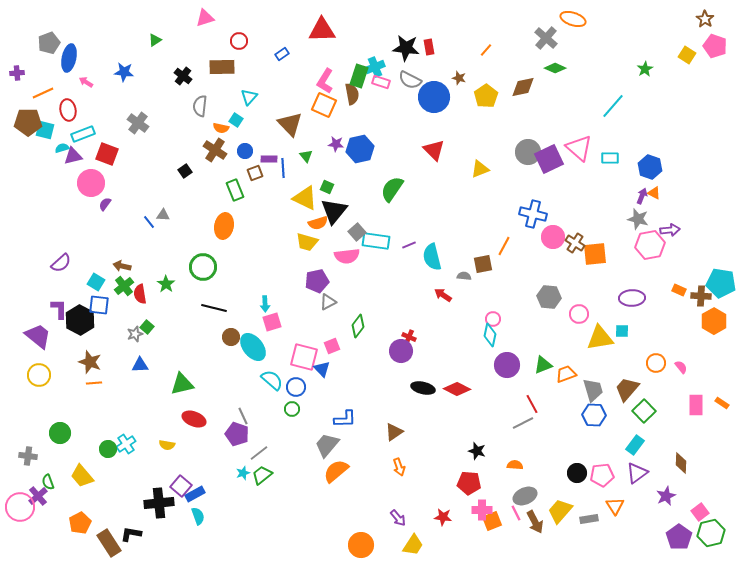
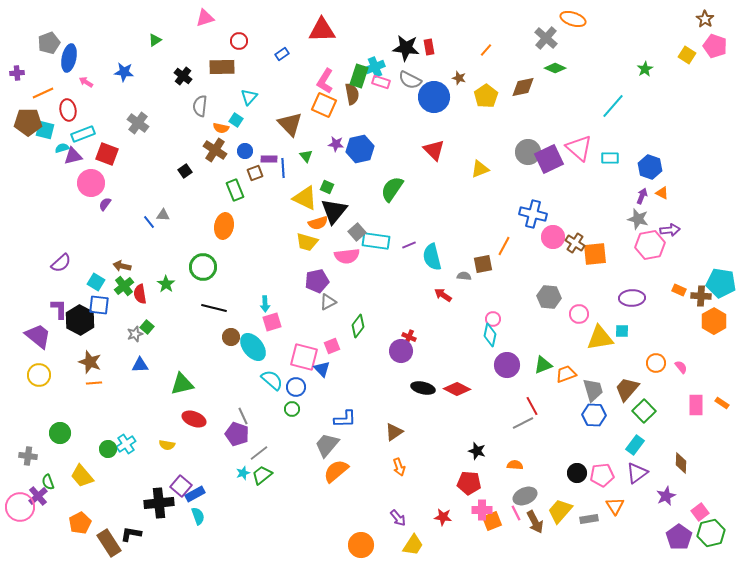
orange triangle at (654, 193): moved 8 px right
red line at (532, 404): moved 2 px down
